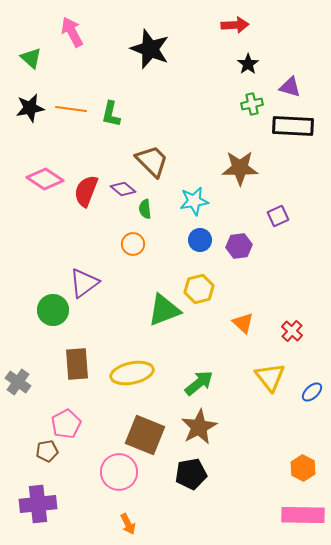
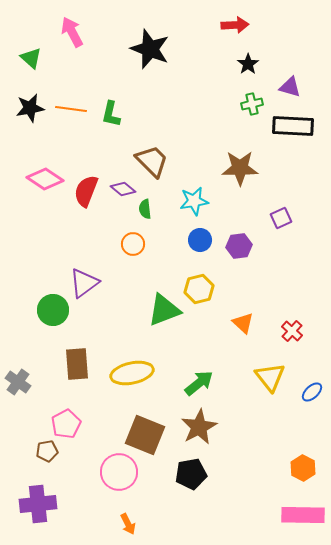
purple square at (278, 216): moved 3 px right, 2 px down
